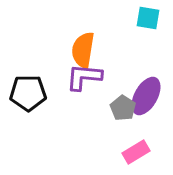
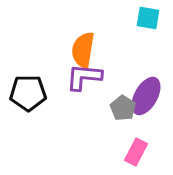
pink rectangle: rotated 32 degrees counterclockwise
